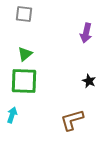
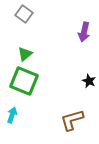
gray square: rotated 30 degrees clockwise
purple arrow: moved 2 px left, 1 px up
green square: rotated 20 degrees clockwise
